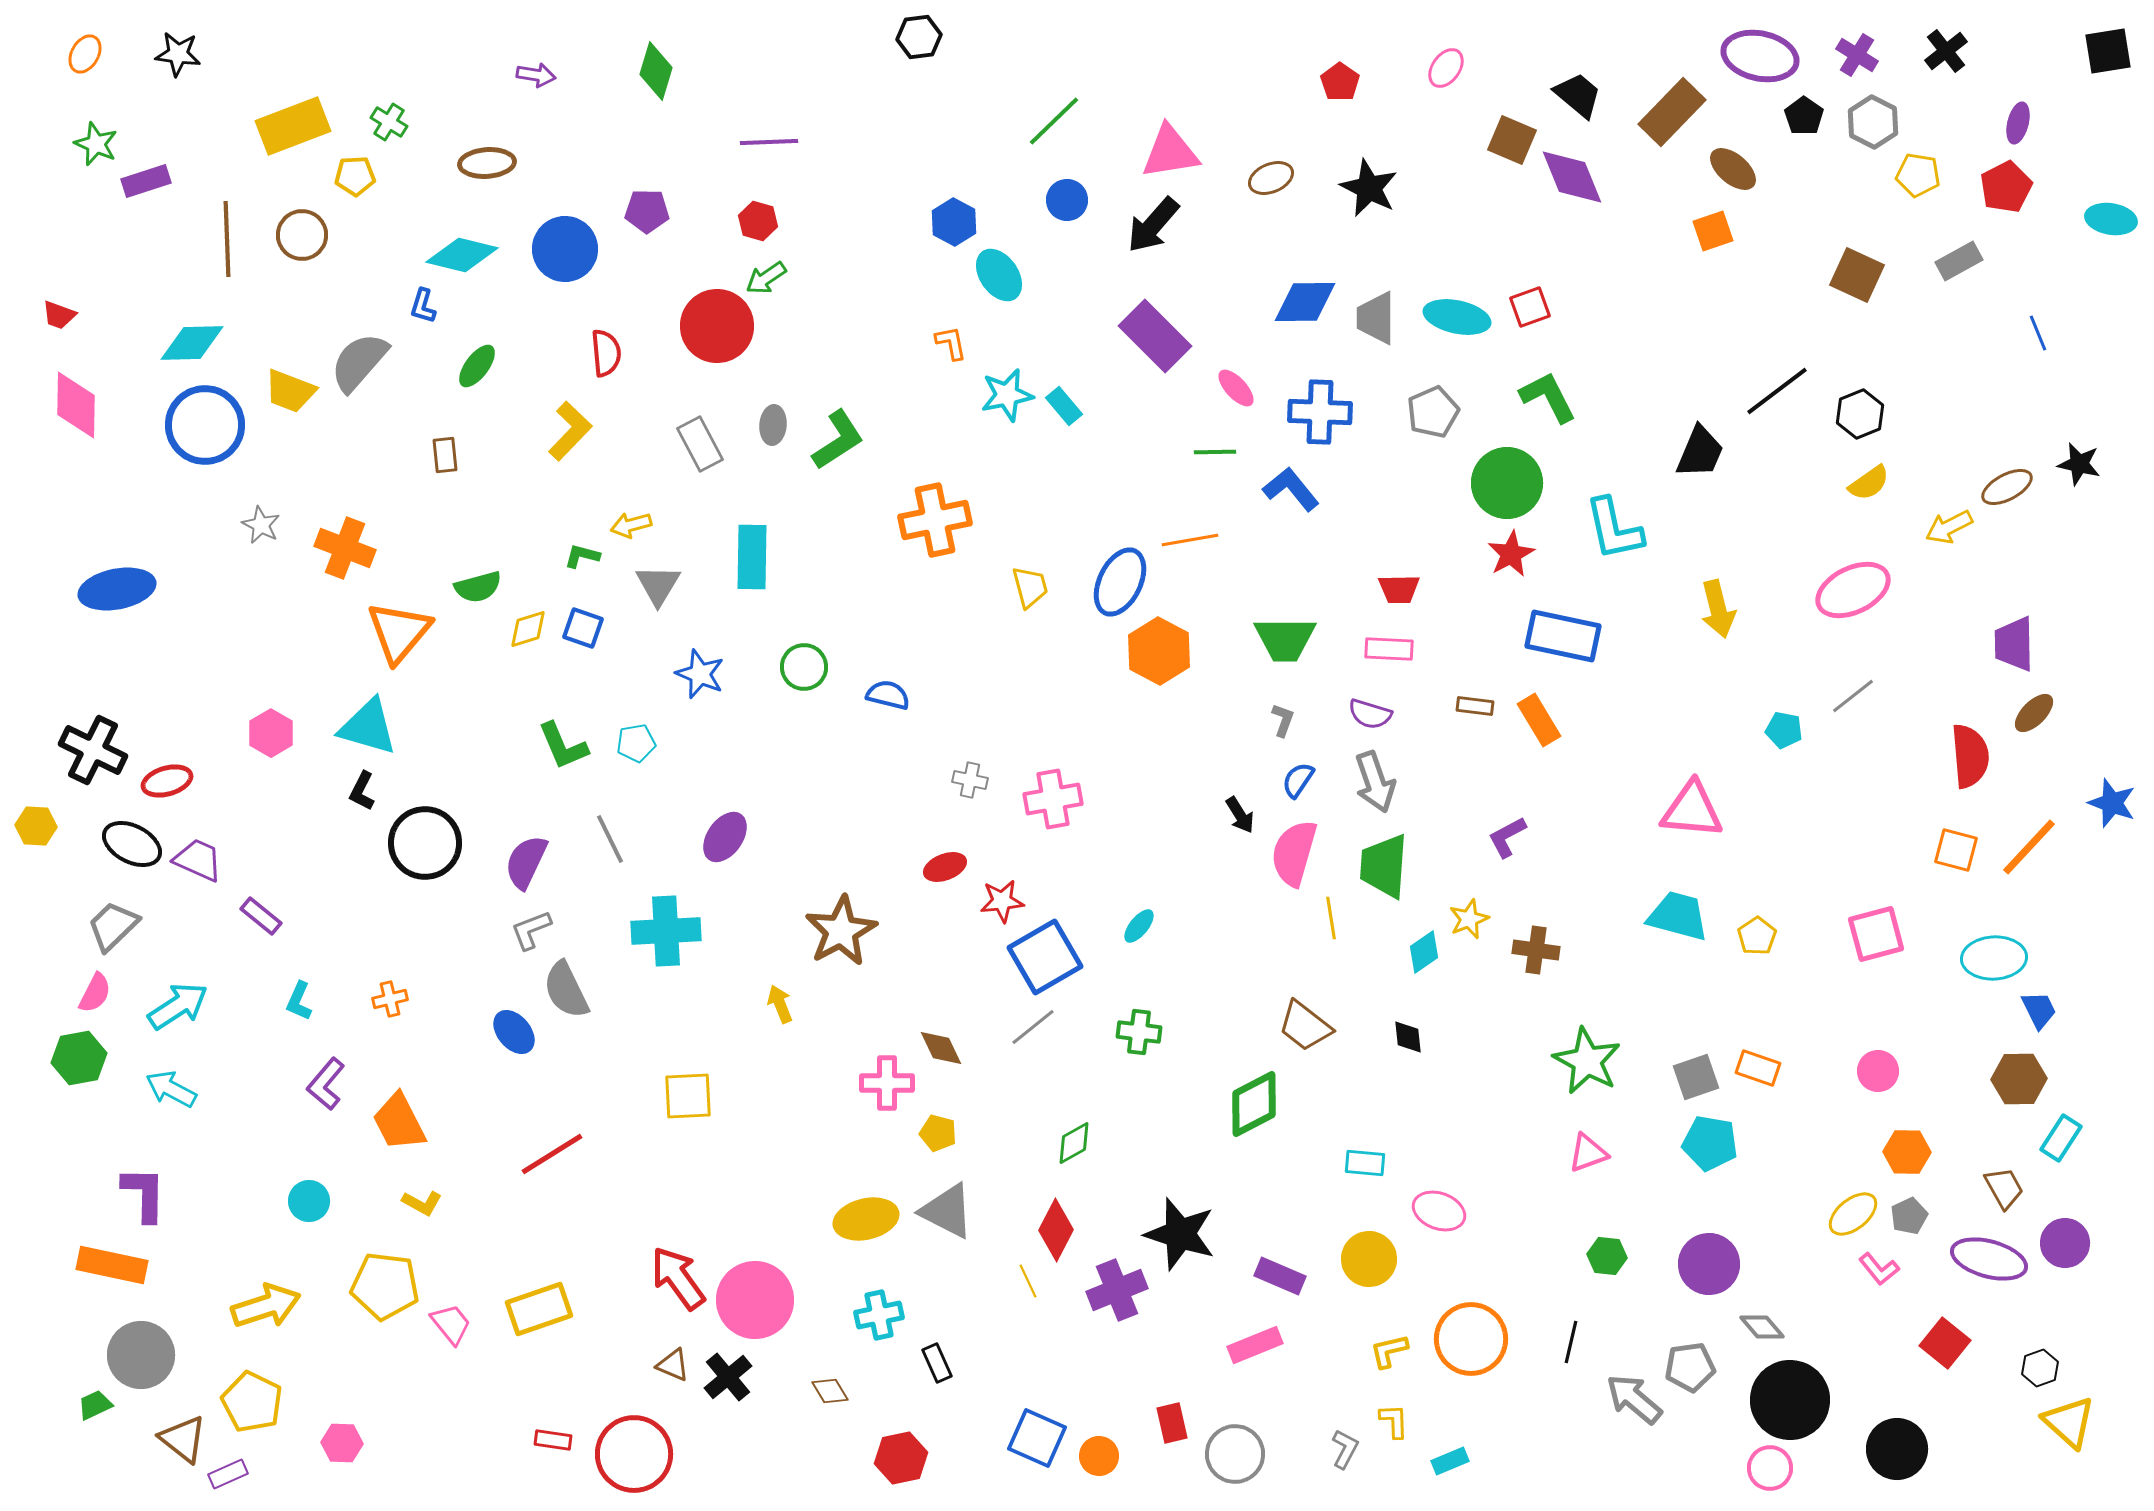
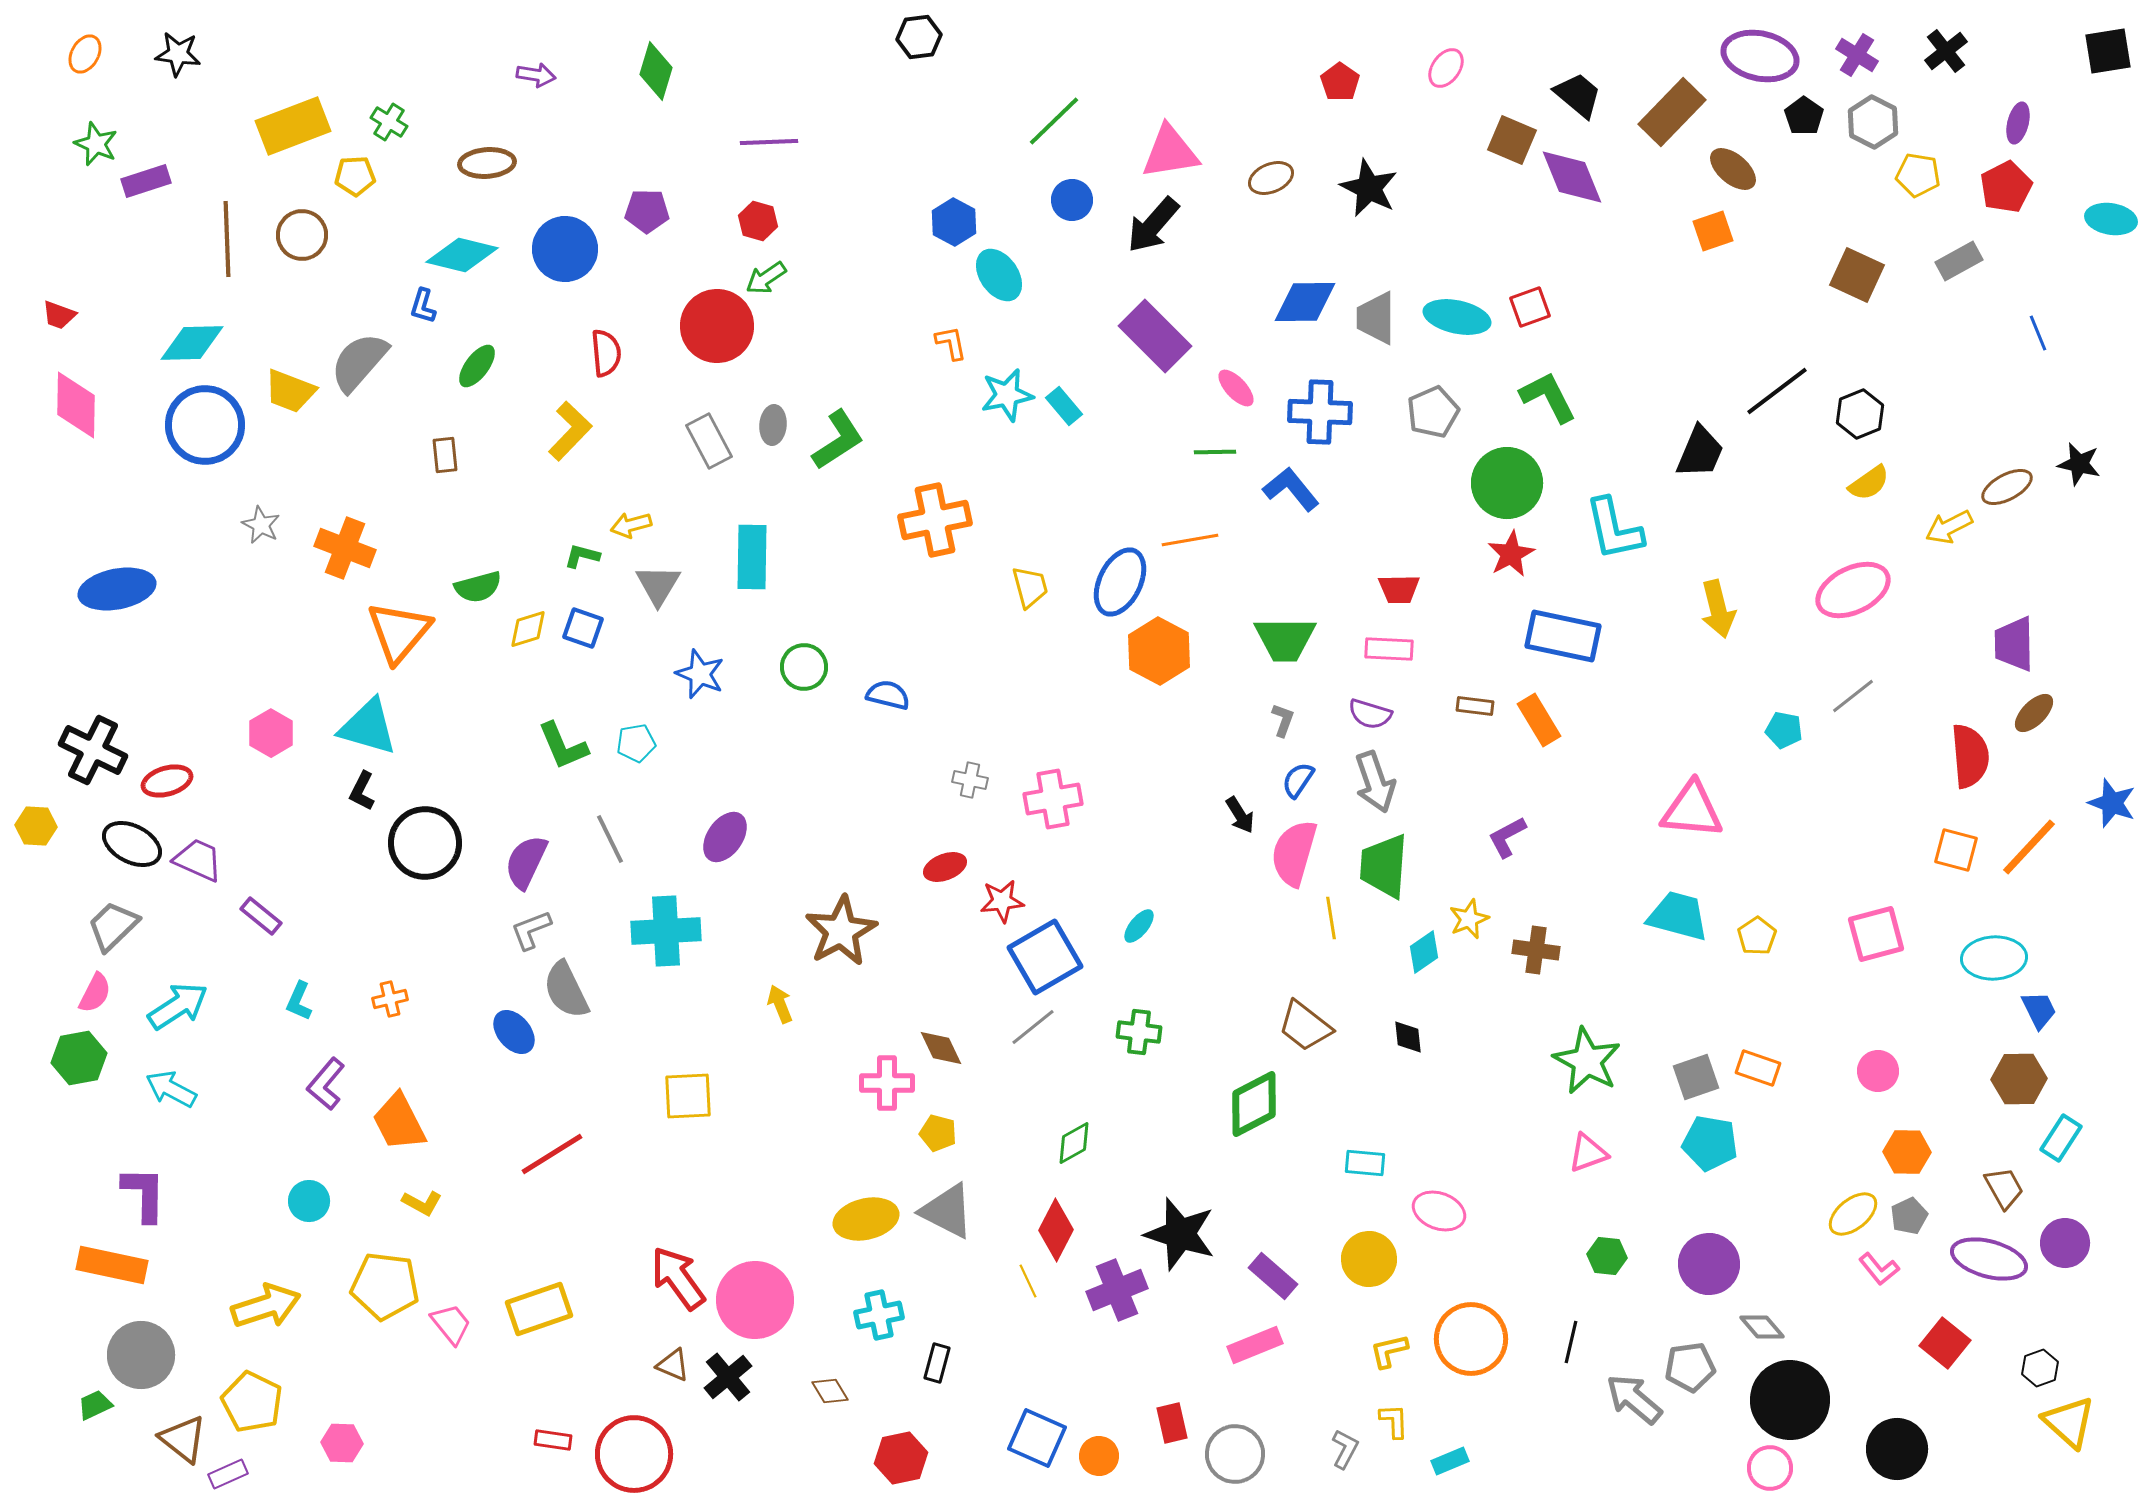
blue circle at (1067, 200): moved 5 px right
gray rectangle at (700, 444): moved 9 px right, 3 px up
purple rectangle at (1280, 1276): moved 7 px left; rotated 18 degrees clockwise
black rectangle at (937, 1363): rotated 39 degrees clockwise
